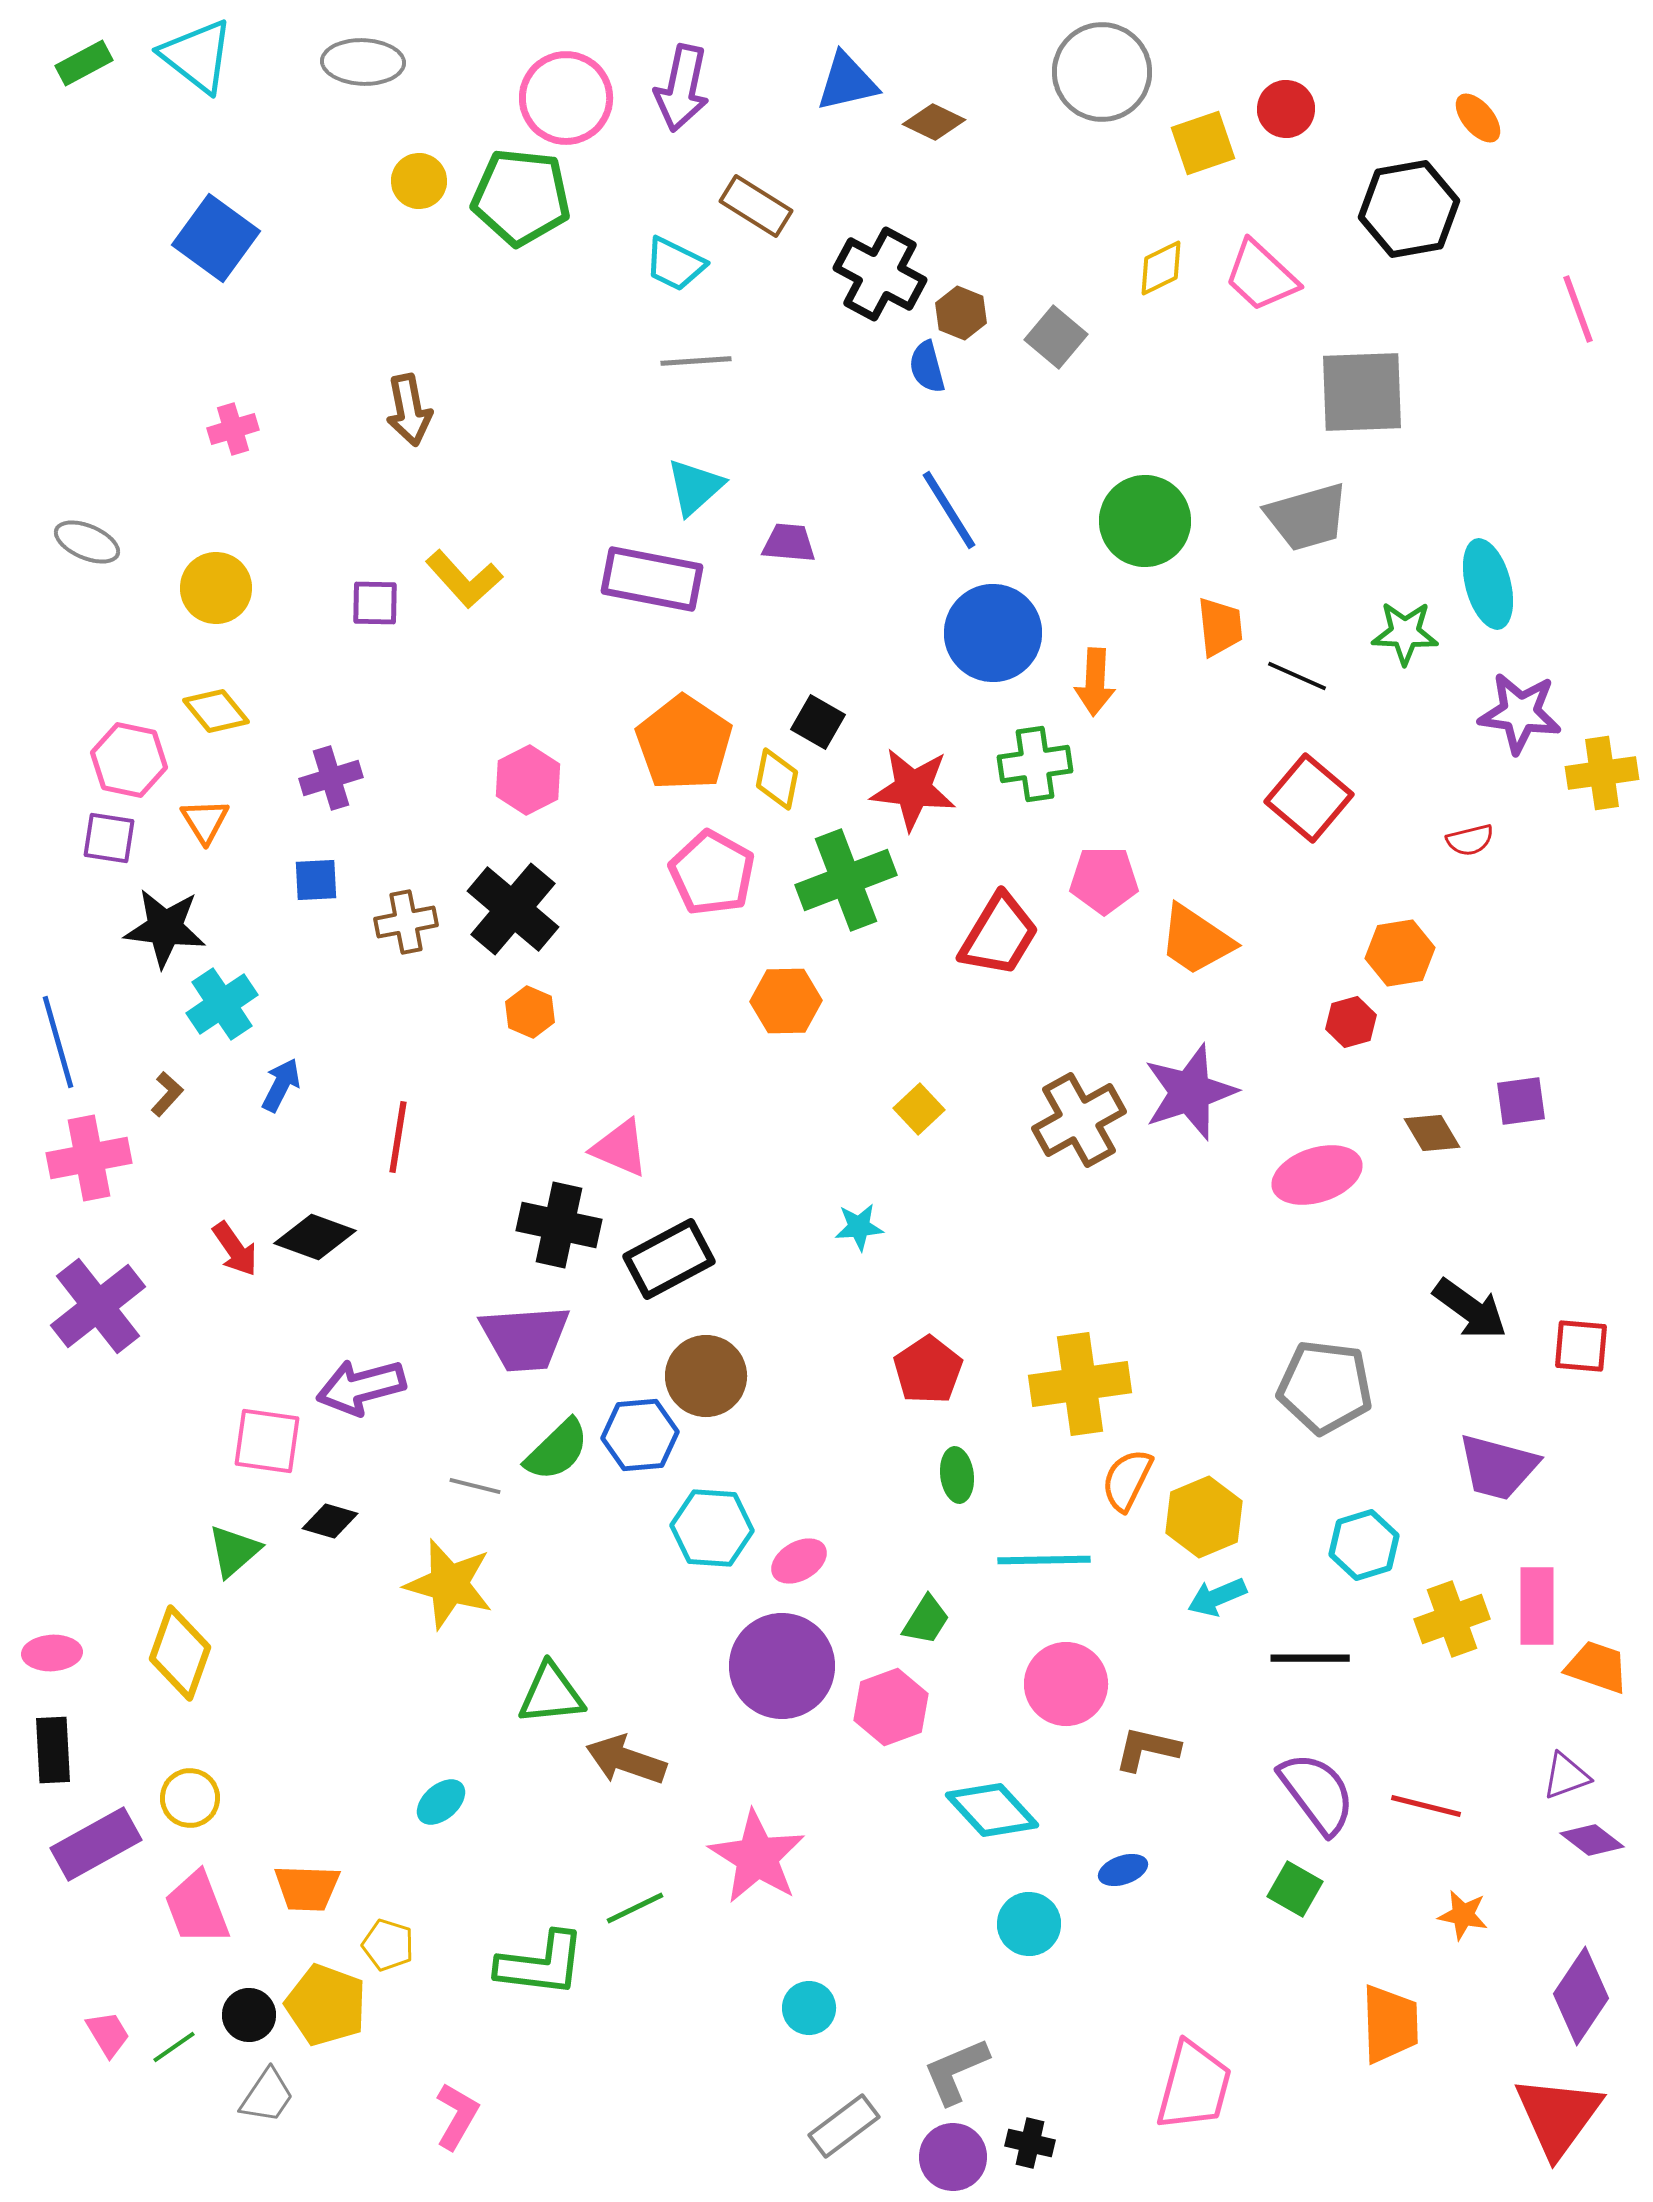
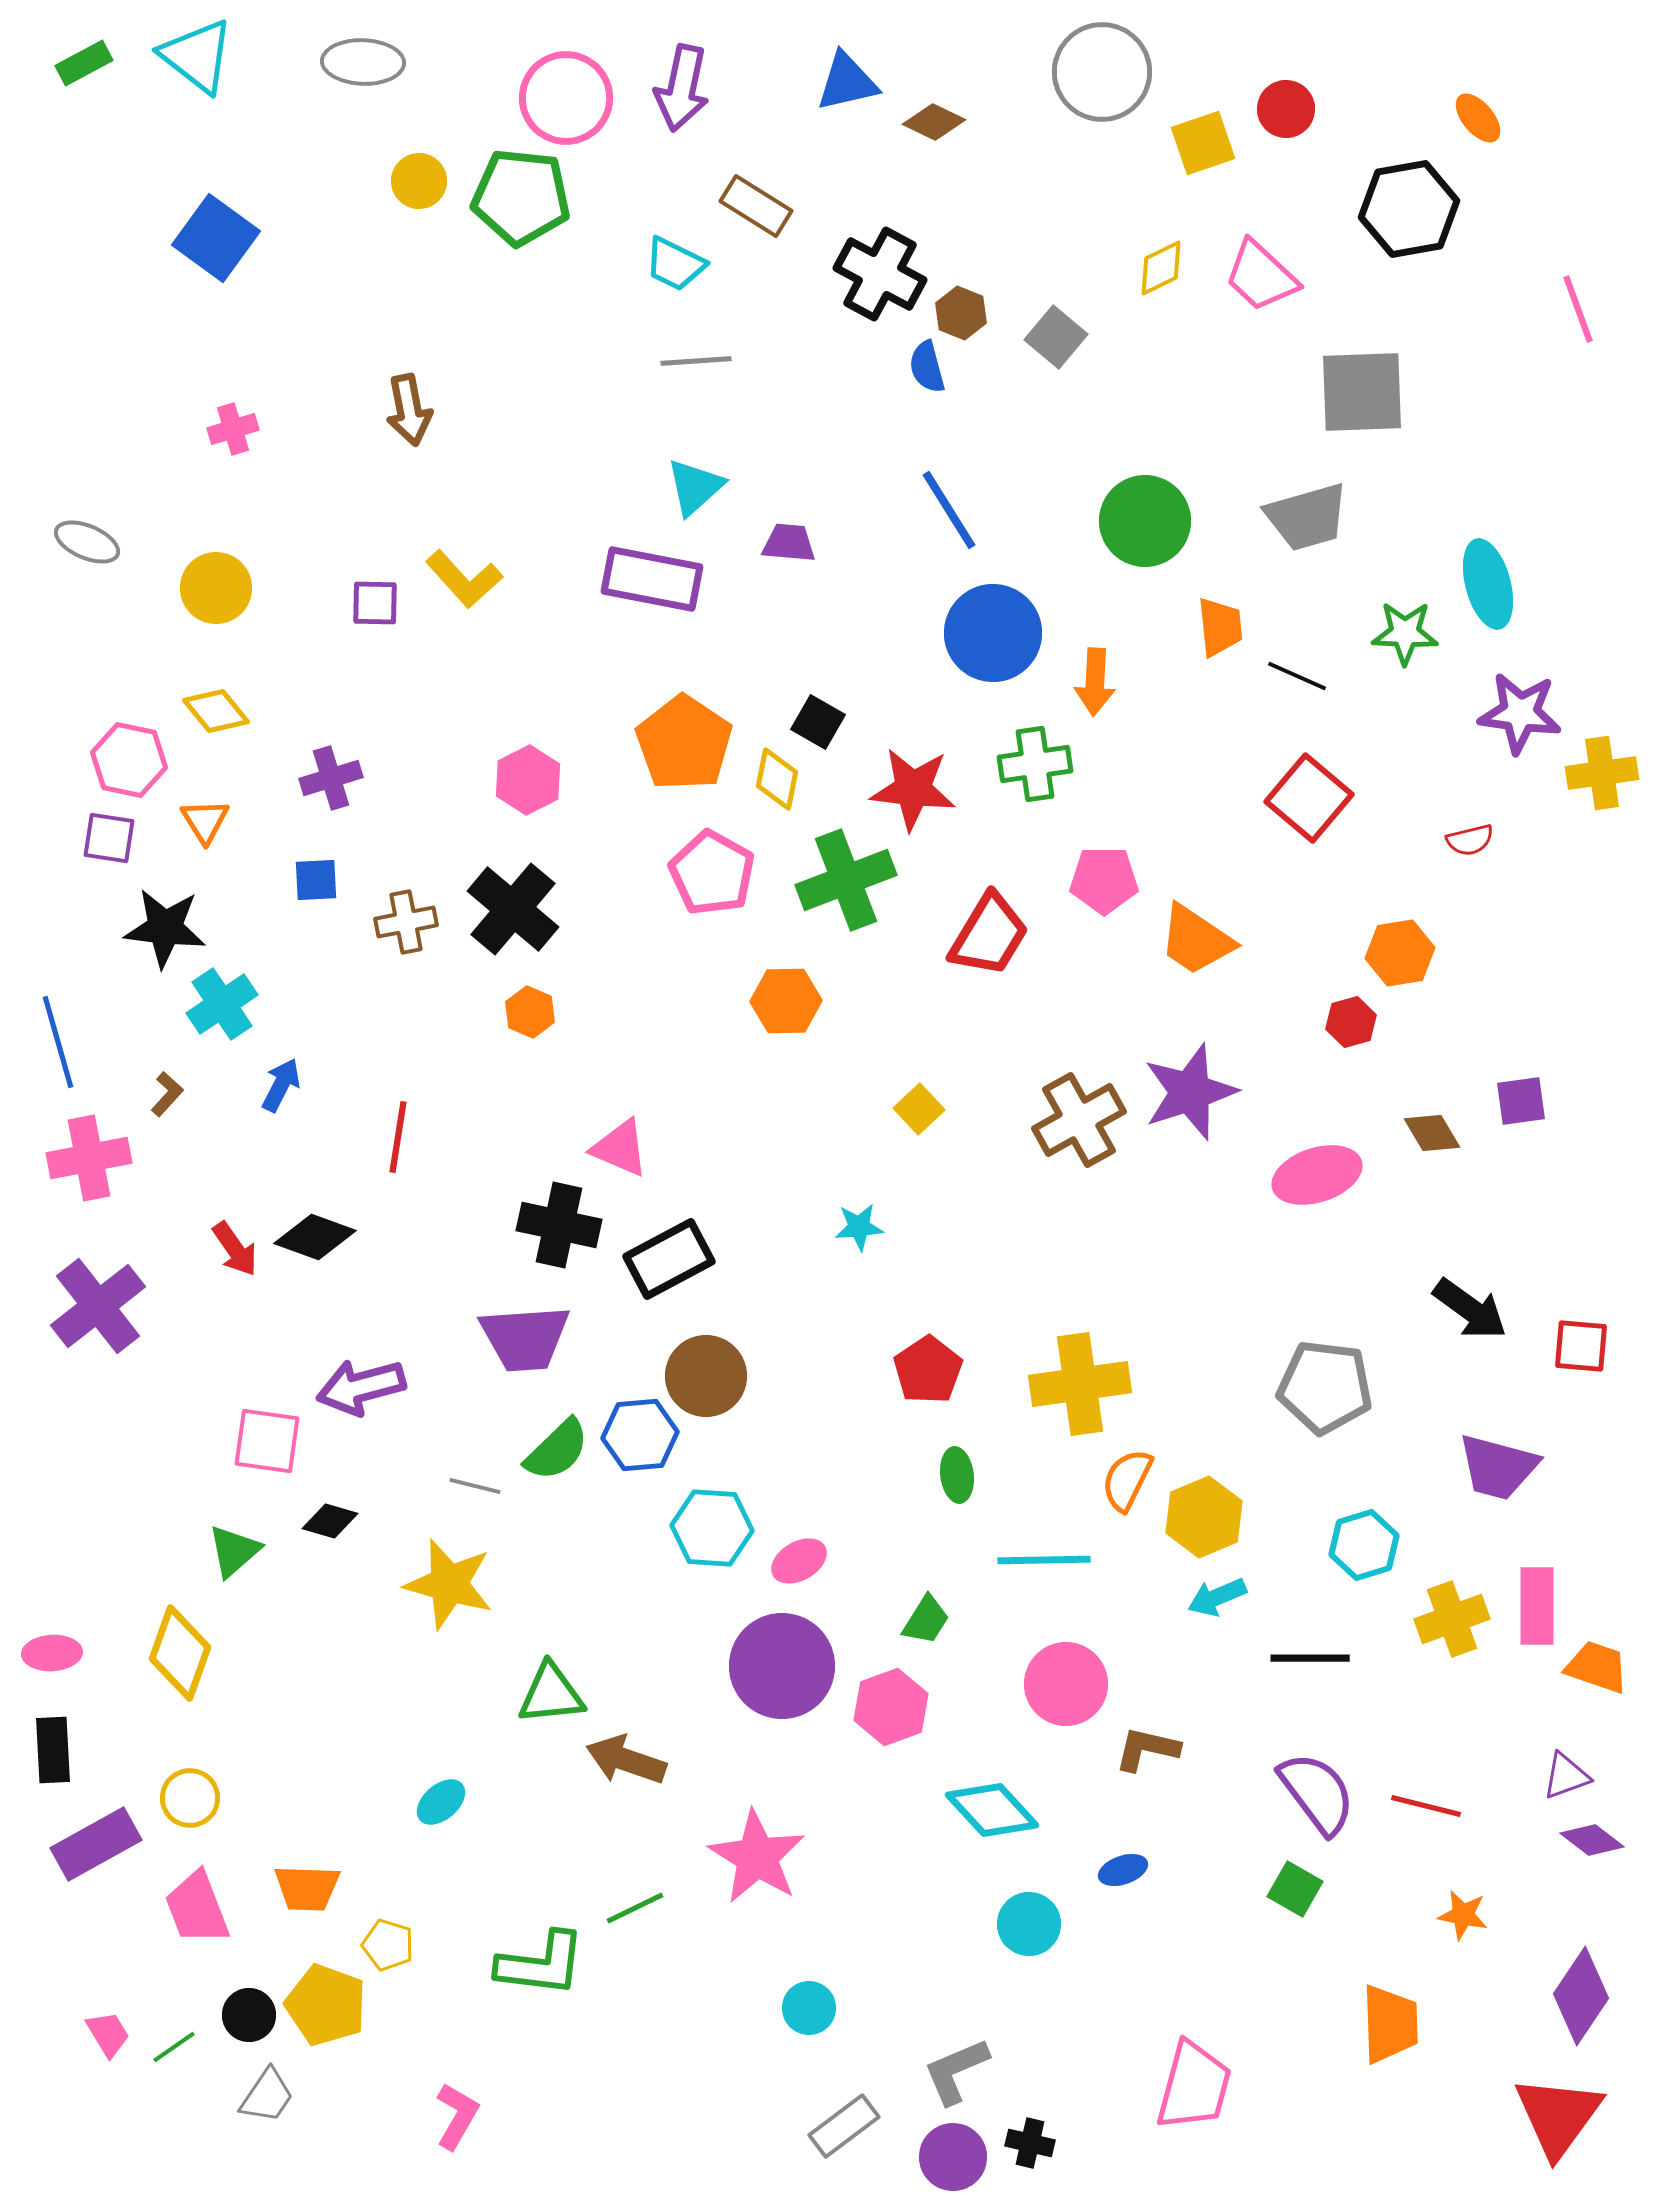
red trapezoid at (999, 935): moved 10 px left
